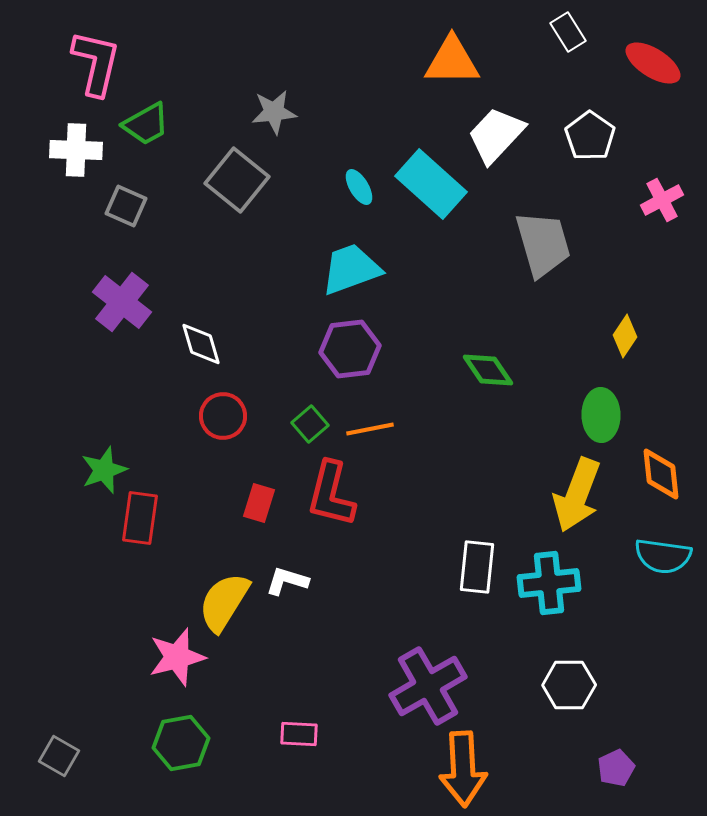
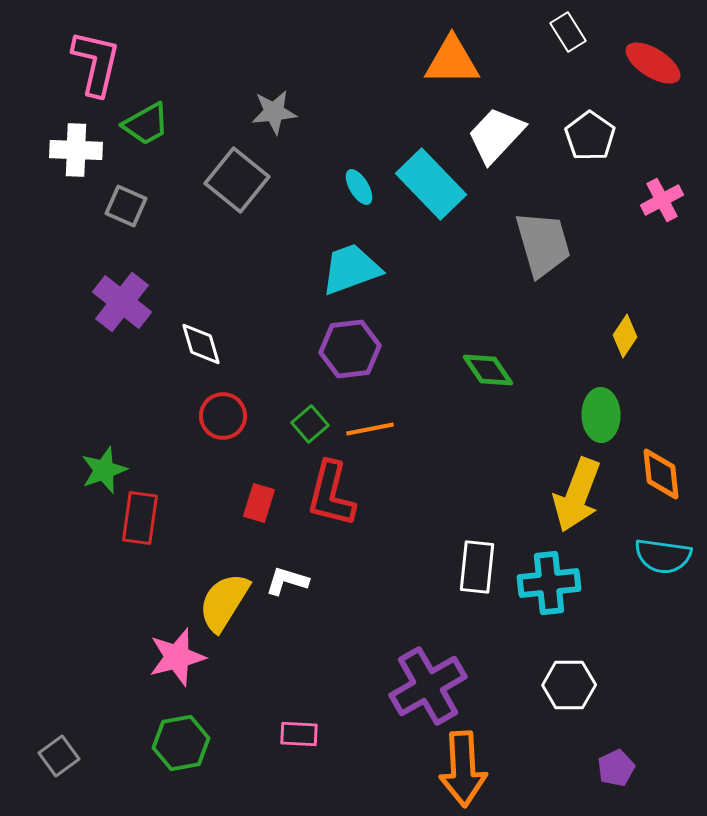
cyan rectangle at (431, 184): rotated 4 degrees clockwise
gray square at (59, 756): rotated 24 degrees clockwise
